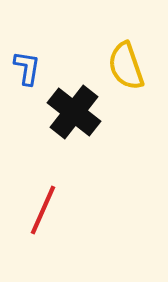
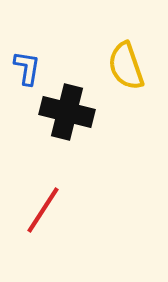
black cross: moved 7 px left; rotated 24 degrees counterclockwise
red line: rotated 9 degrees clockwise
